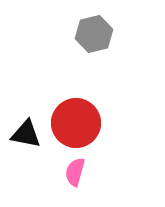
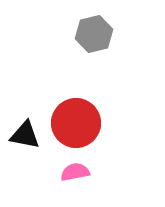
black triangle: moved 1 px left, 1 px down
pink semicircle: rotated 64 degrees clockwise
